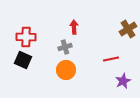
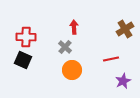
brown cross: moved 3 px left
gray cross: rotated 32 degrees counterclockwise
orange circle: moved 6 px right
